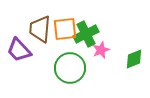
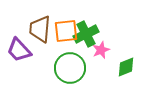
orange square: moved 1 px right, 2 px down
green diamond: moved 8 px left, 8 px down
